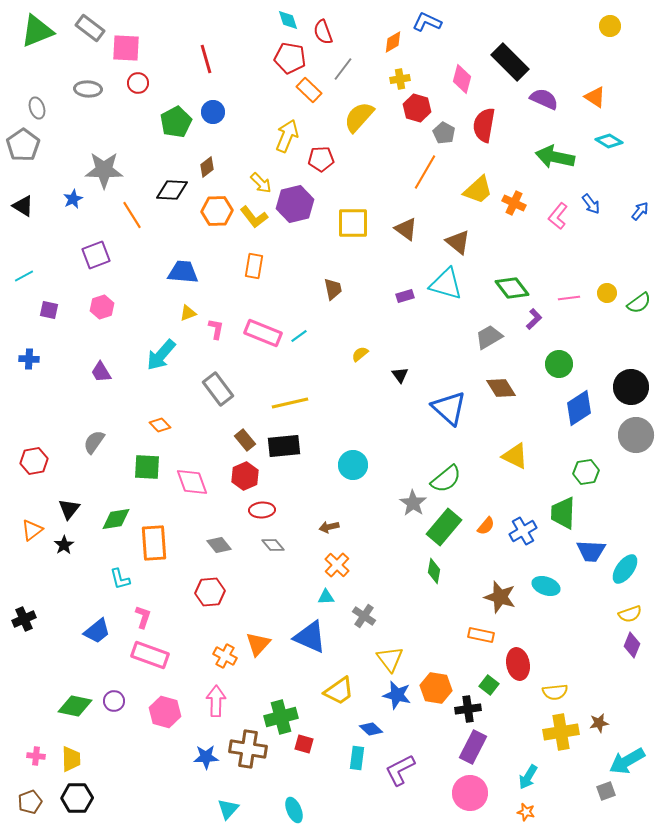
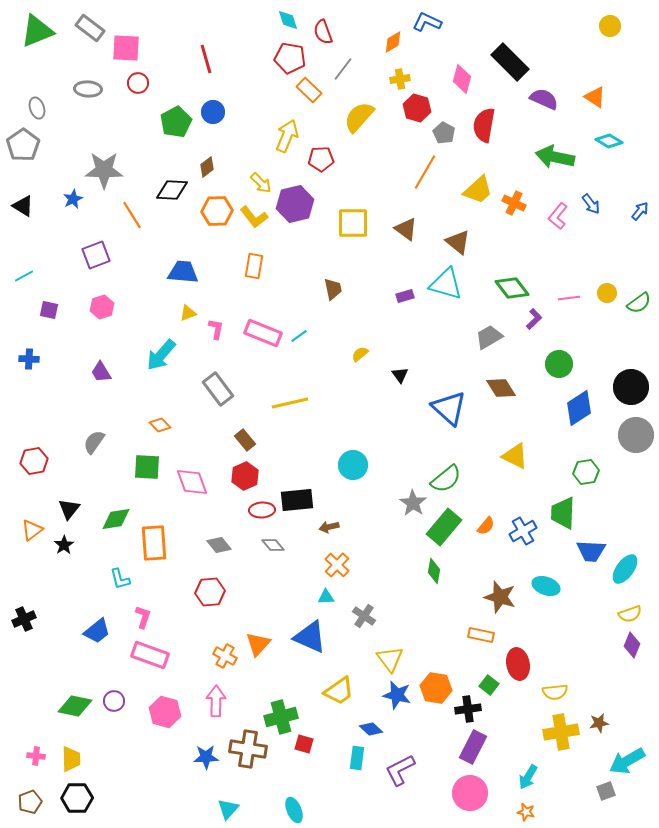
black rectangle at (284, 446): moved 13 px right, 54 px down
